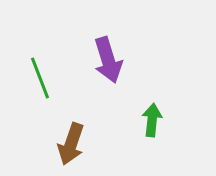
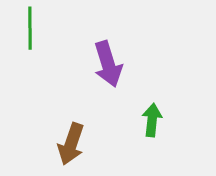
purple arrow: moved 4 px down
green line: moved 10 px left, 50 px up; rotated 21 degrees clockwise
